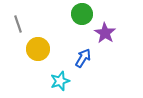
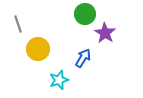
green circle: moved 3 px right
cyan star: moved 1 px left, 1 px up
